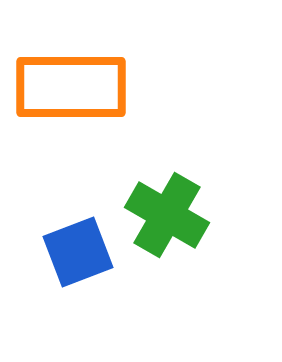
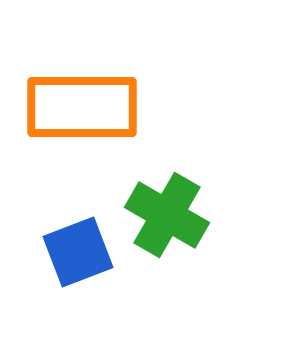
orange rectangle: moved 11 px right, 20 px down
